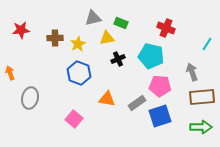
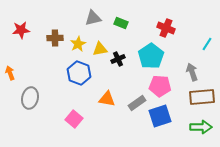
yellow triangle: moved 7 px left, 11 px down
cyan pentagon: rotated 25 degrees clockwise
